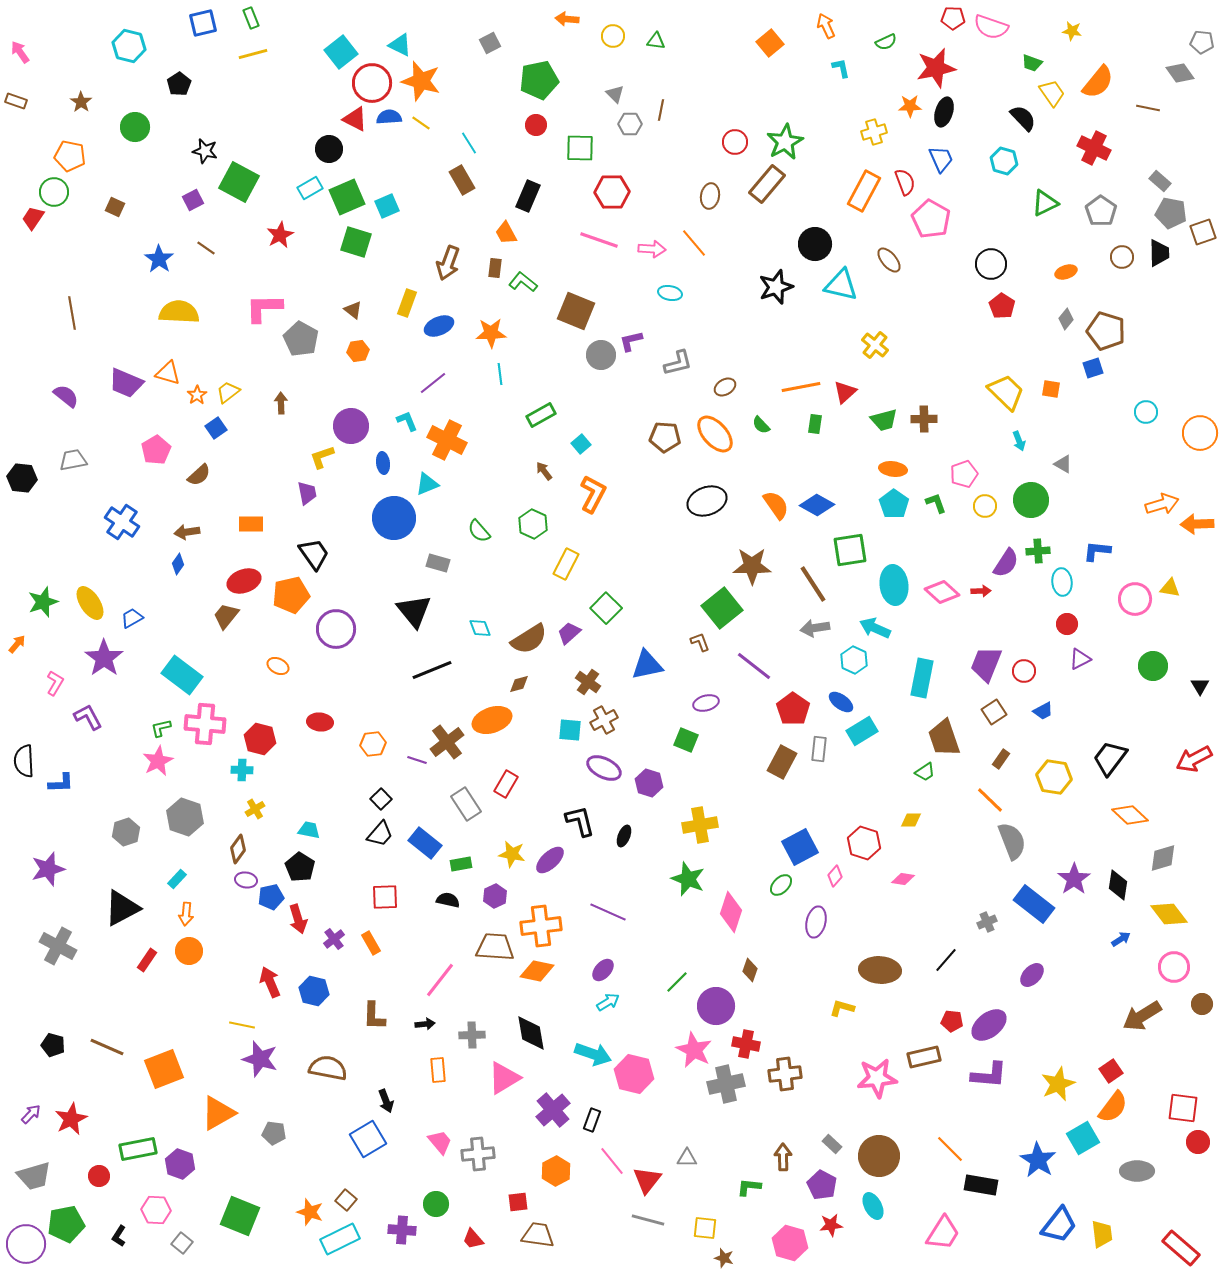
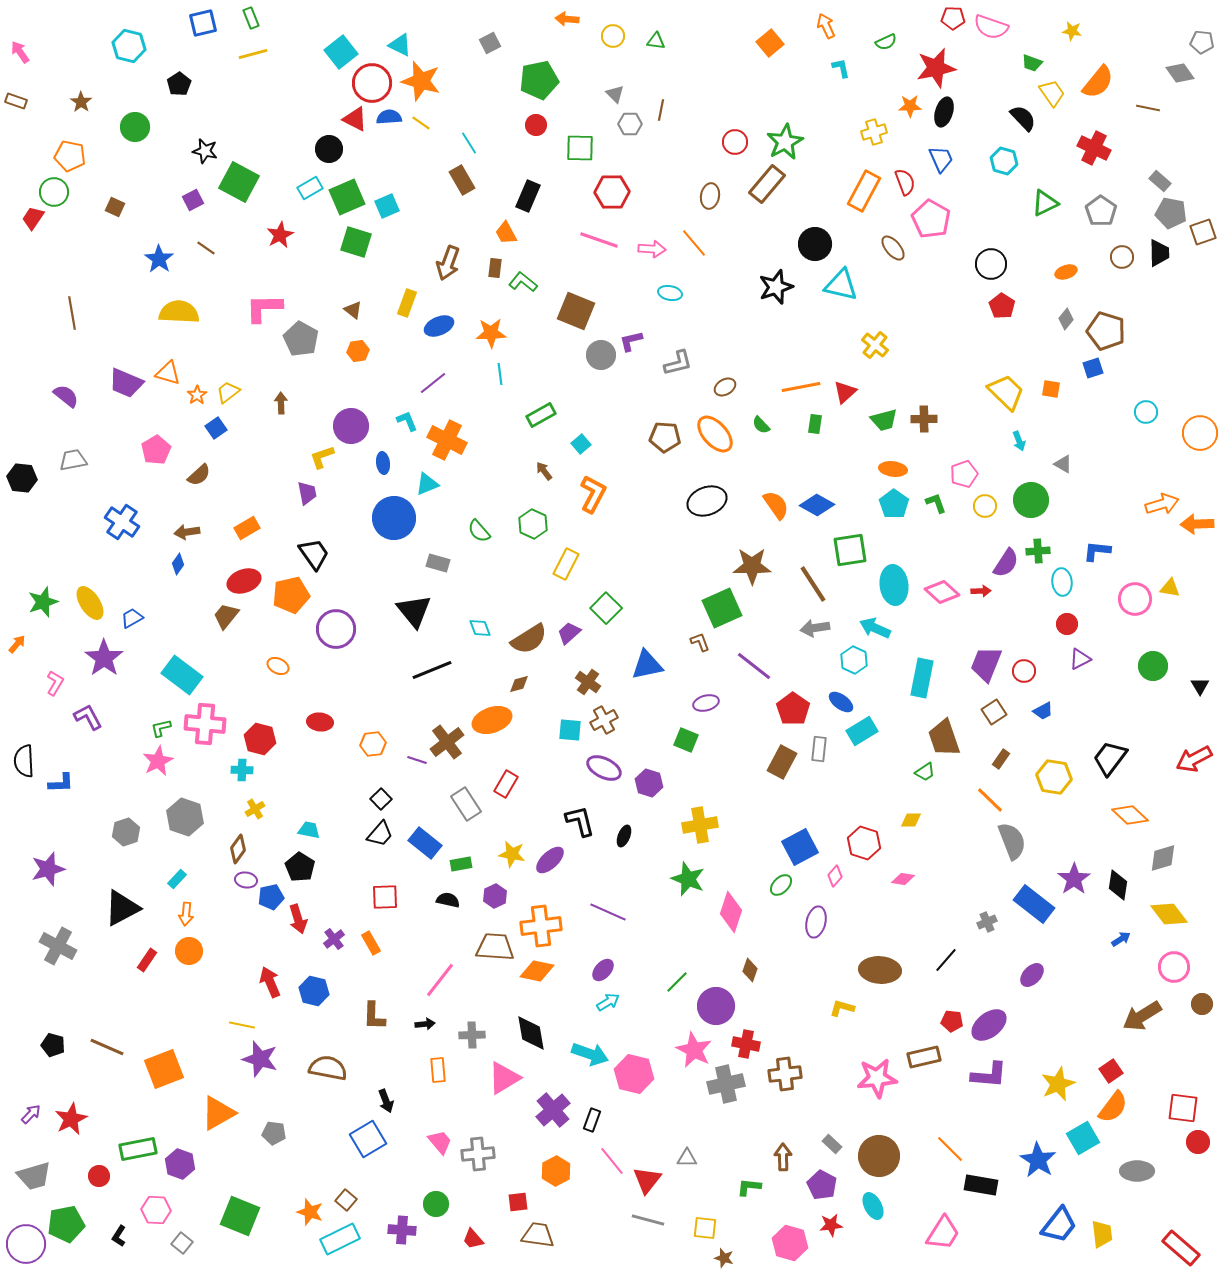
brown ellipse at (889, 260): moved 4 px right, 12 px up
orange rectangle at (251, 524): moved 4 px left, 4 px down; rotated 30 degrees counterclockwise
green square at (722, 608): rotated 15 degrees clockwise
cyan arrow at (593, 1054): moved 3 px left
